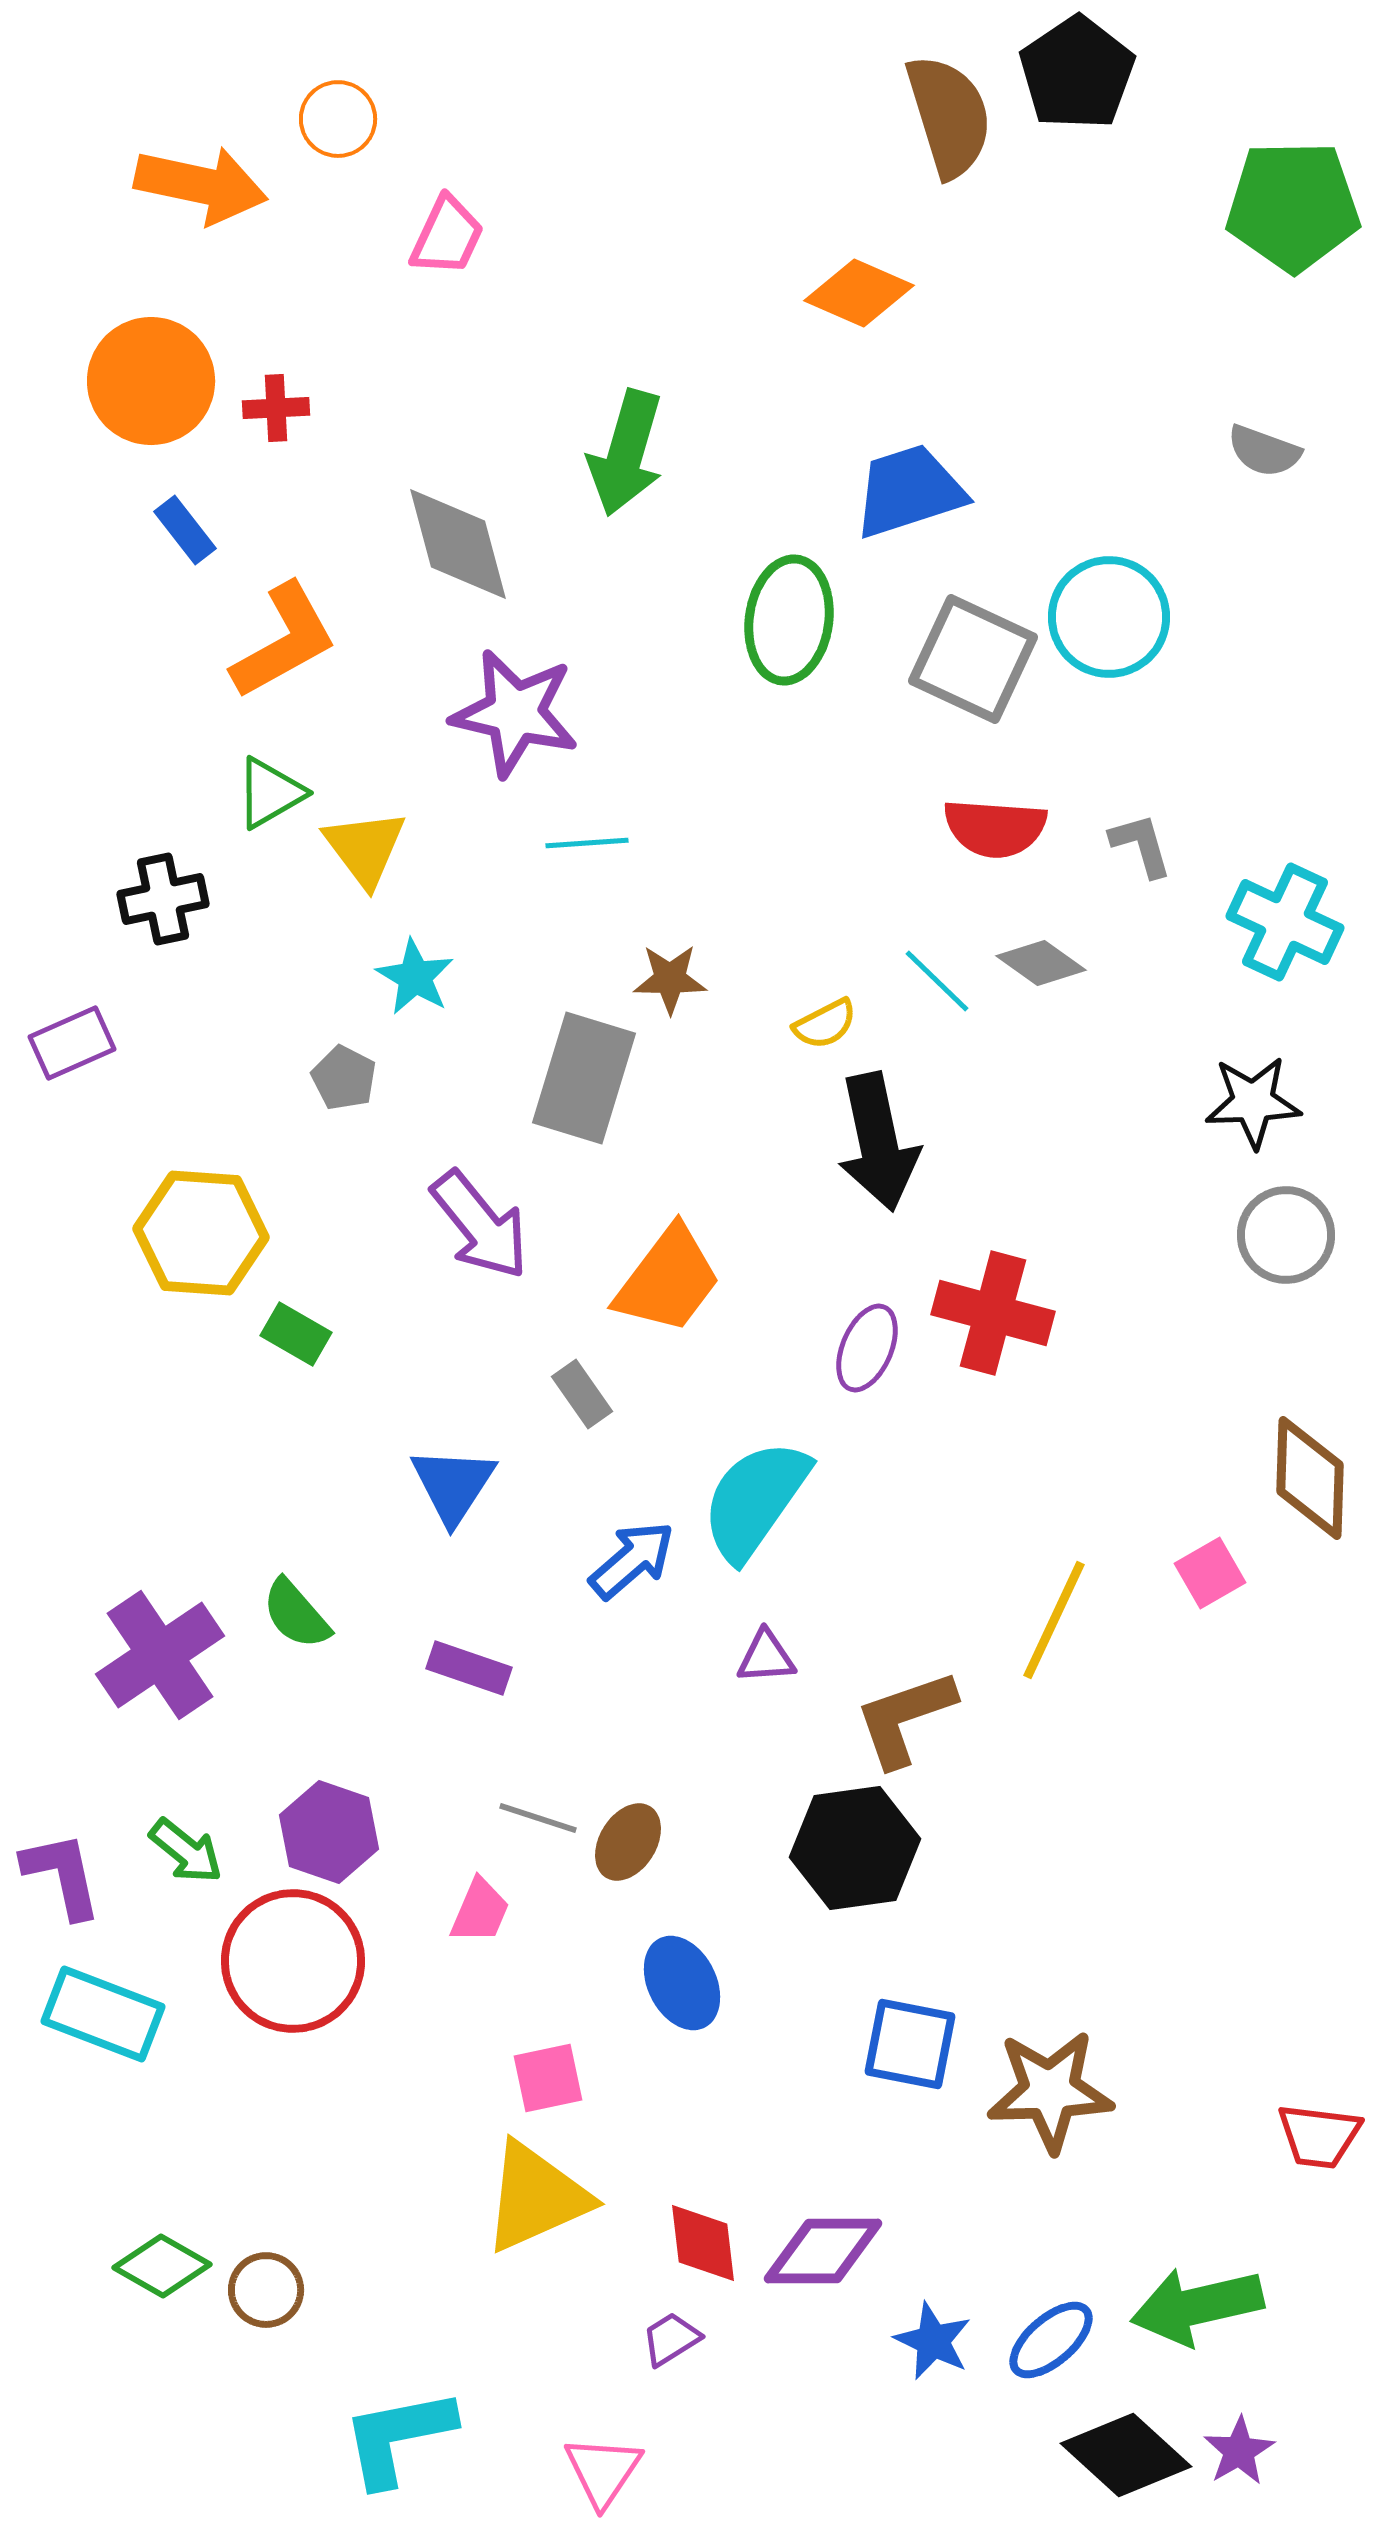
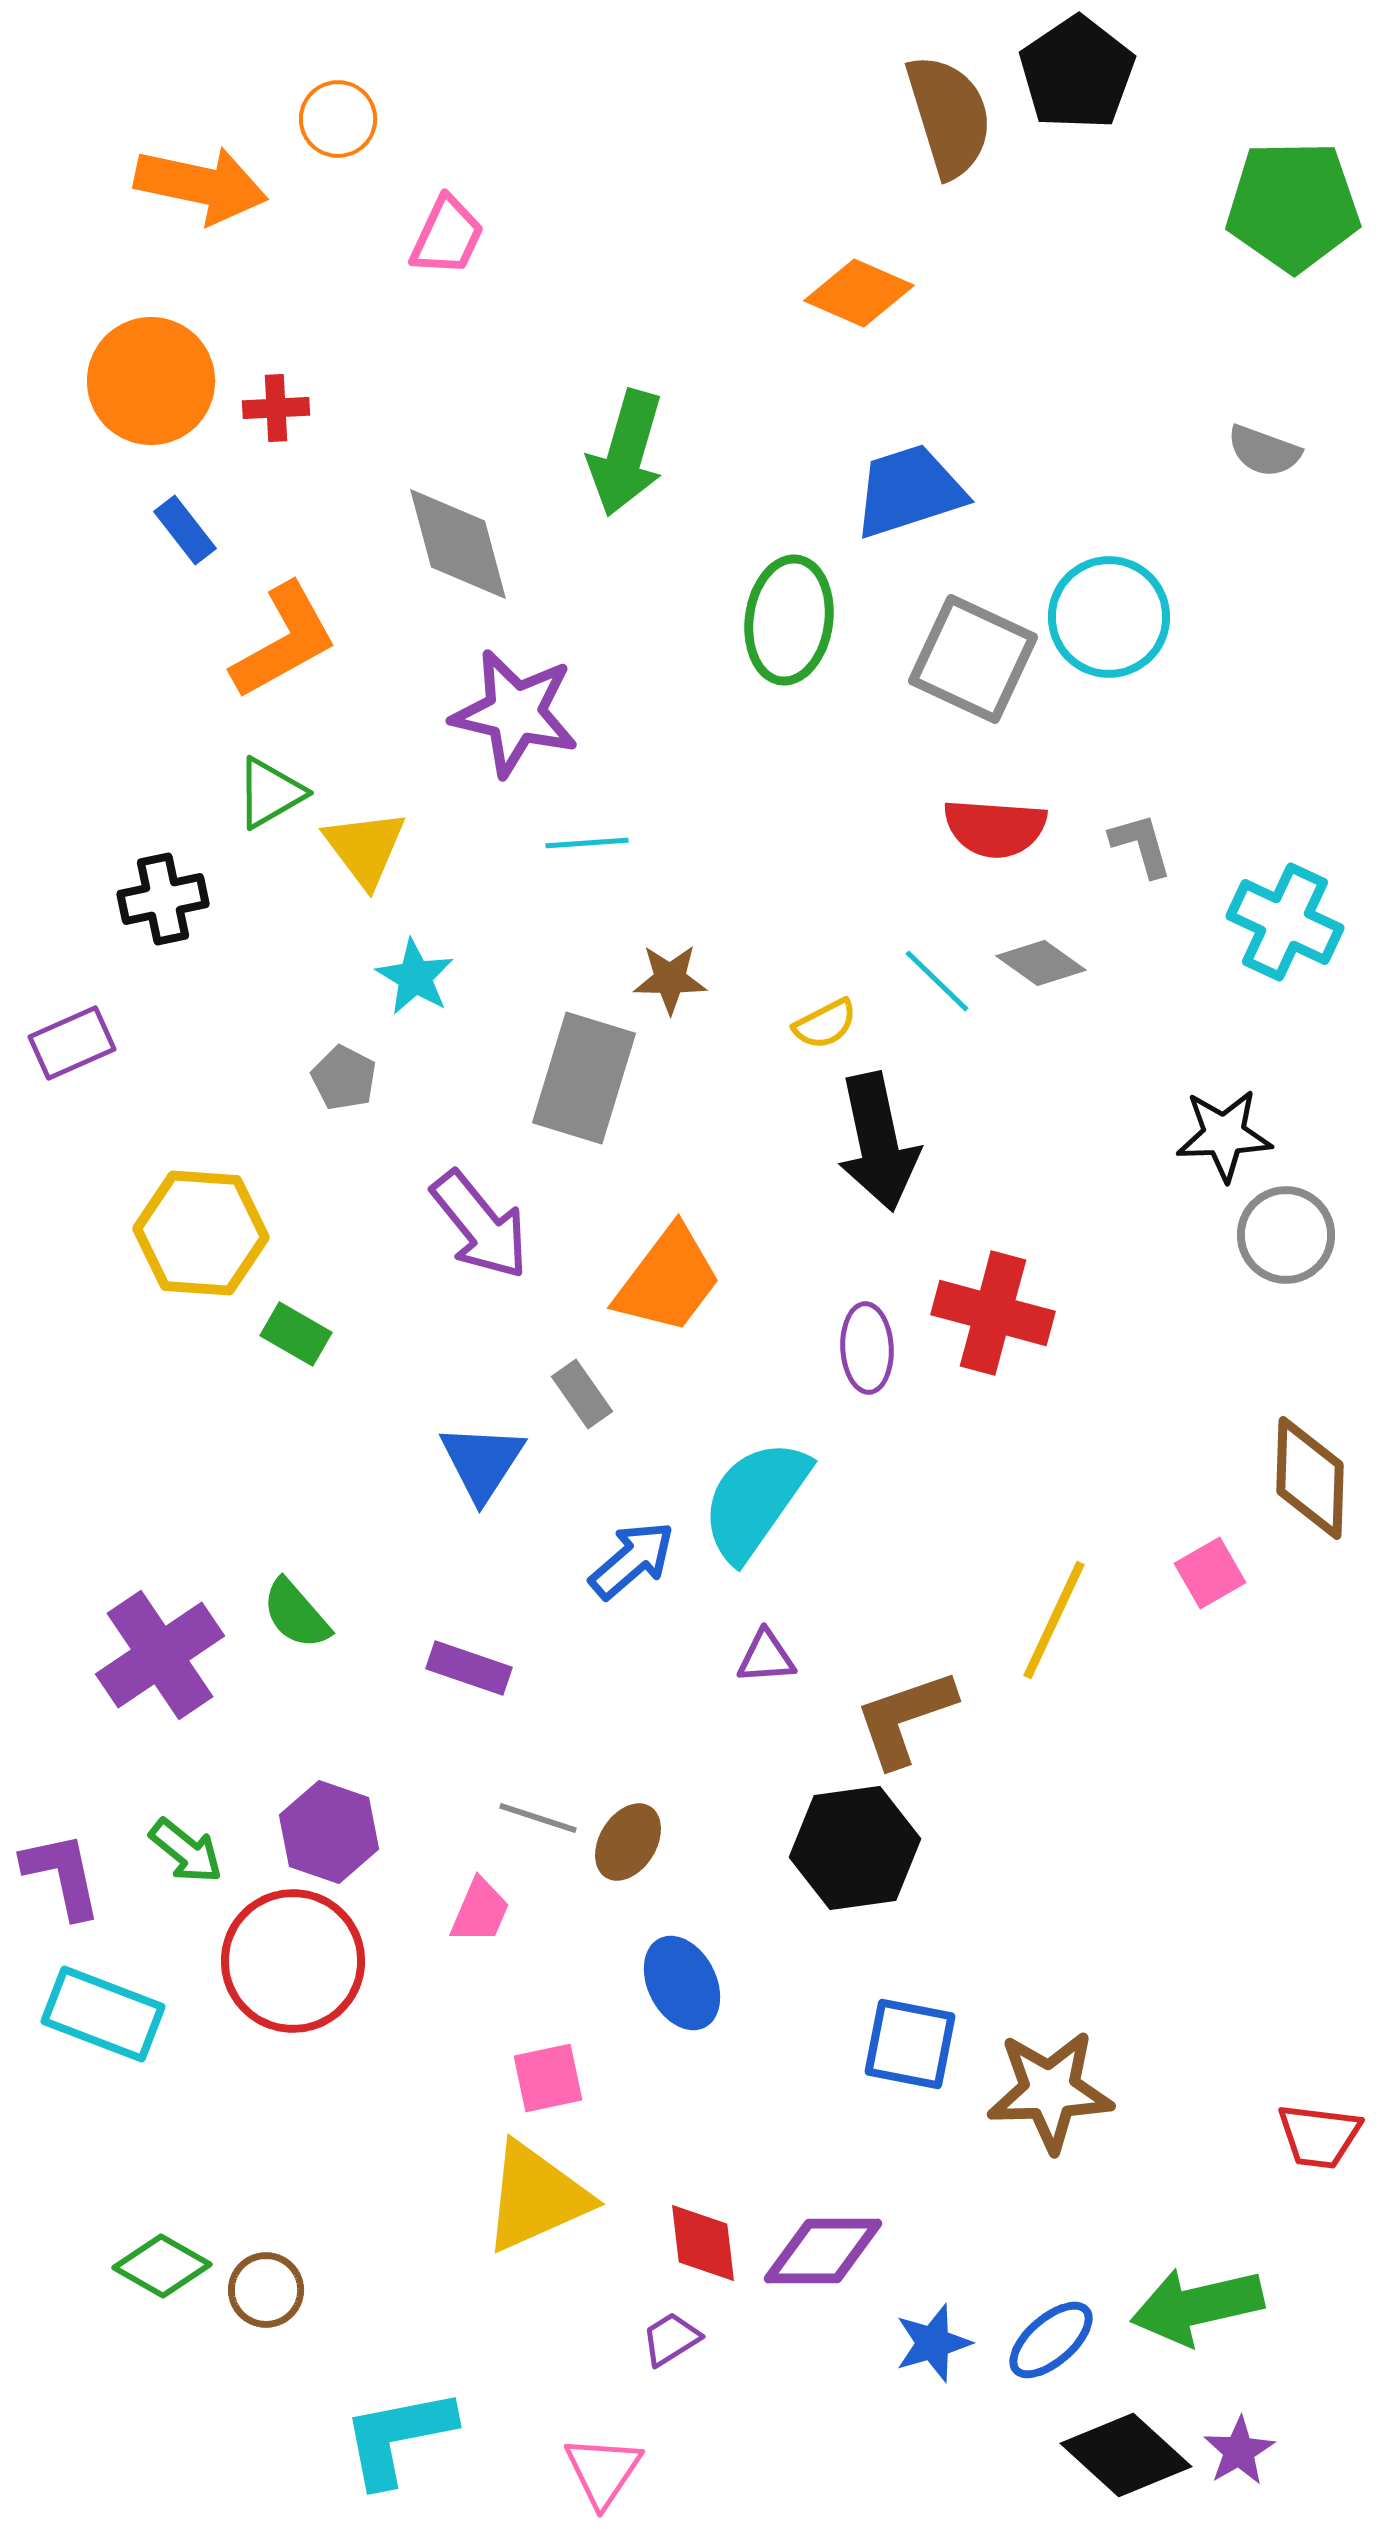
black star at (1253, 1102): moved 29 px left, 33 px down
purple ellipse at (867, 1348): rotated 26 degrees counterclockwise
blue triangle at (453, 1485): moved 29 px right, 23 px up
blue star at (933, 2341): moved 2 px down; rotated 30 degrees clockwise
